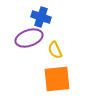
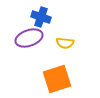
yellow semicircle: moved 10 px right, 7 px up; rotated 60 degrees counterclockwise
orange square: rotated 12 degrees counterclockwise
